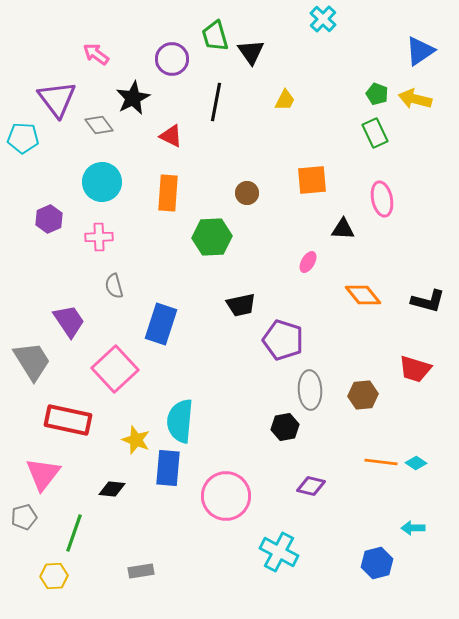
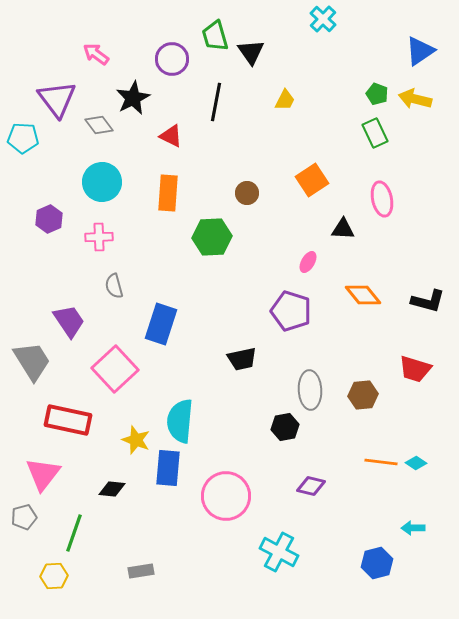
orange square at (312, 180): rotated 28 degrees counterclockwise
black trapezoid at (241, 305): moved 1 px right, 54 px down
purple pentagon at (283, 340): moved 8 px right, 29 px up
